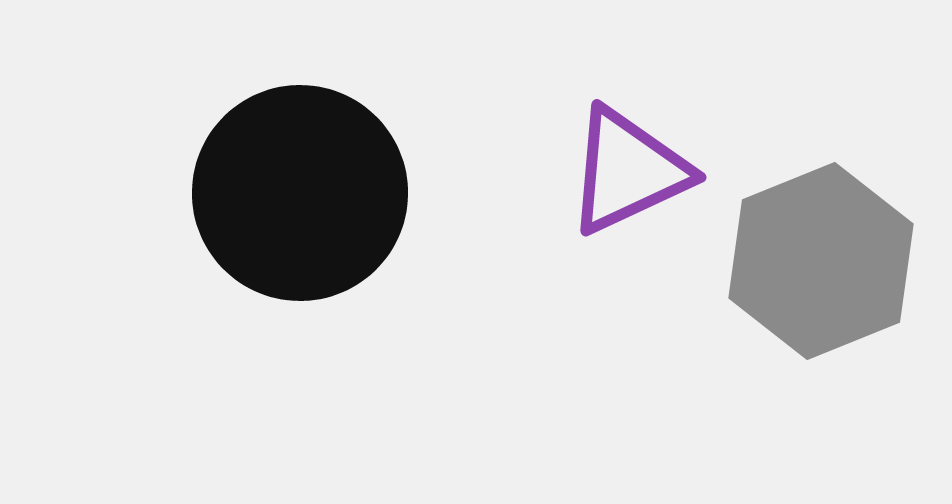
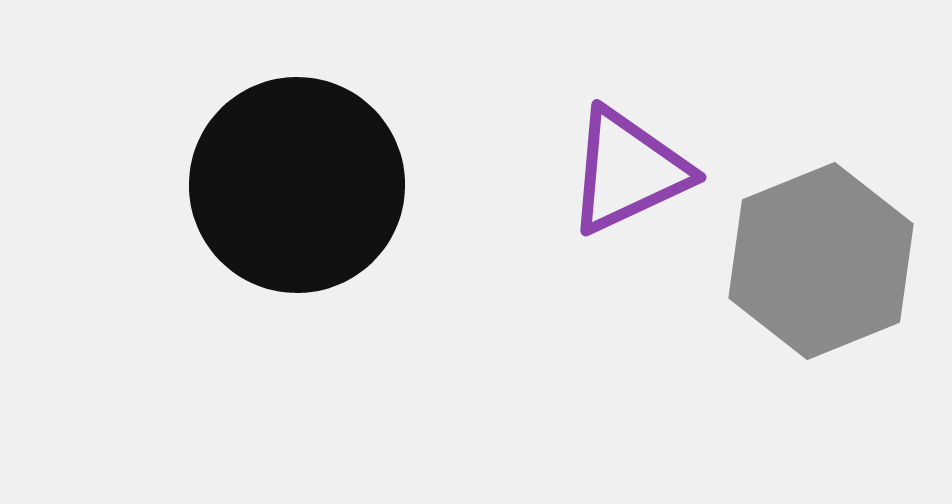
black circle: moved 3 px left, 8 px up
